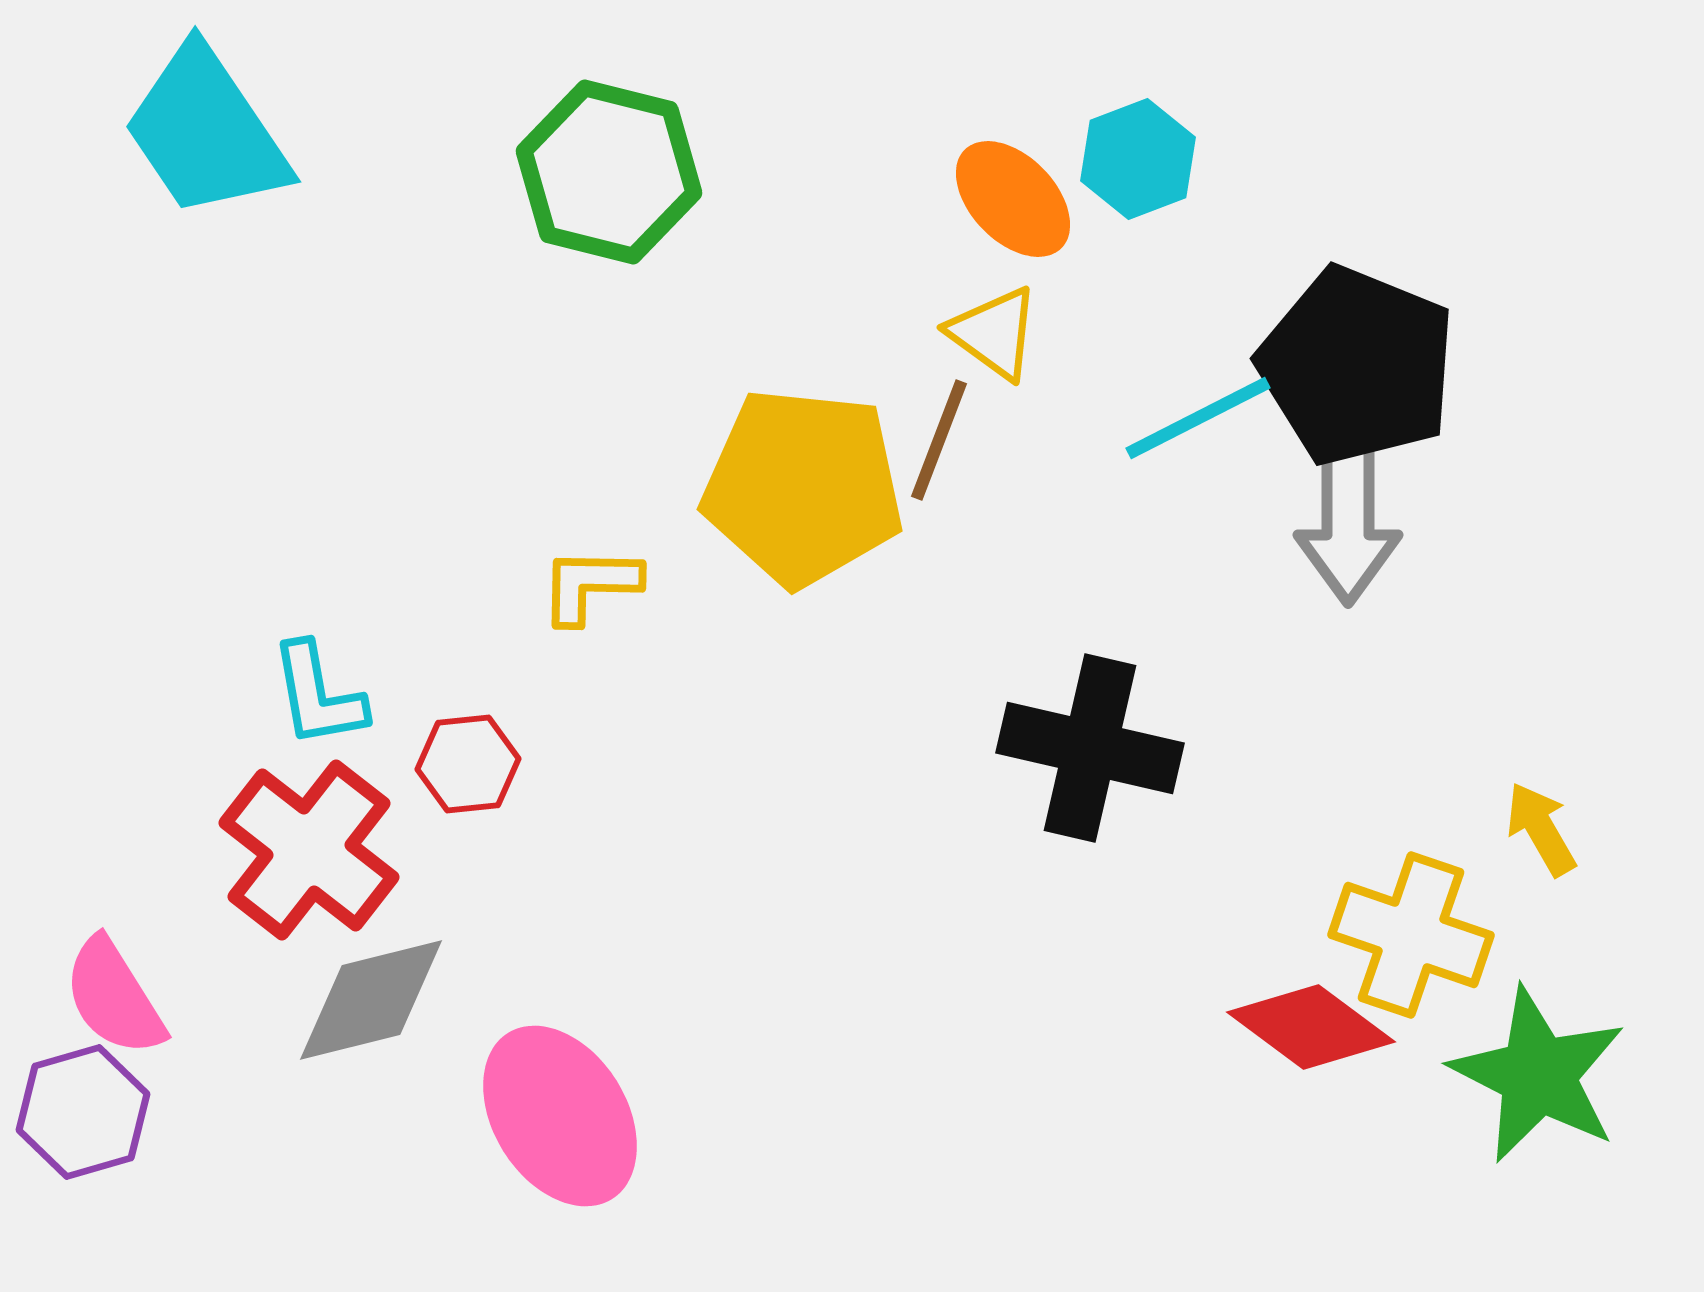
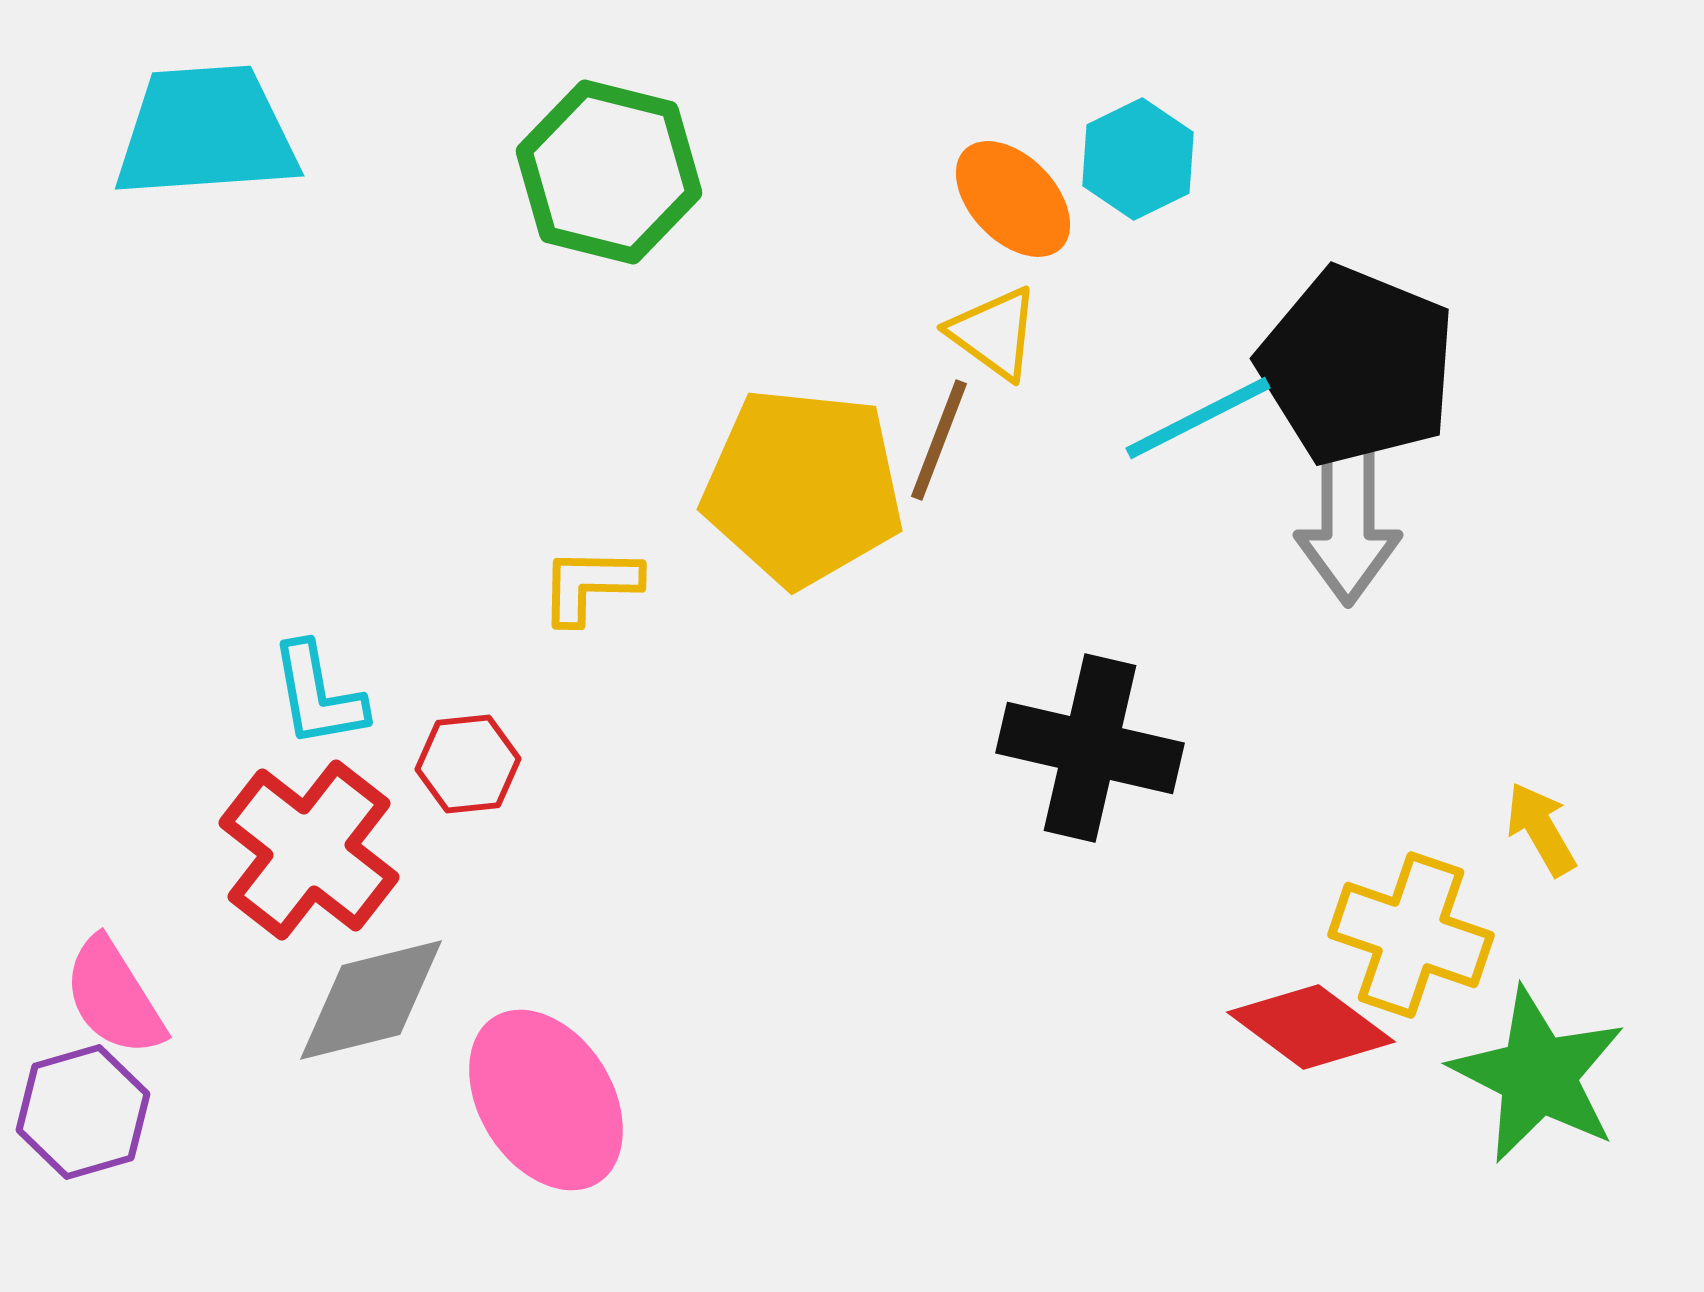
cyan trapezoid: rotated 120 degrees clockwise
cyan hexagon: rotated 5 degrees counterclockwise
pink ellipse: moved 14 px left, 16 px up
